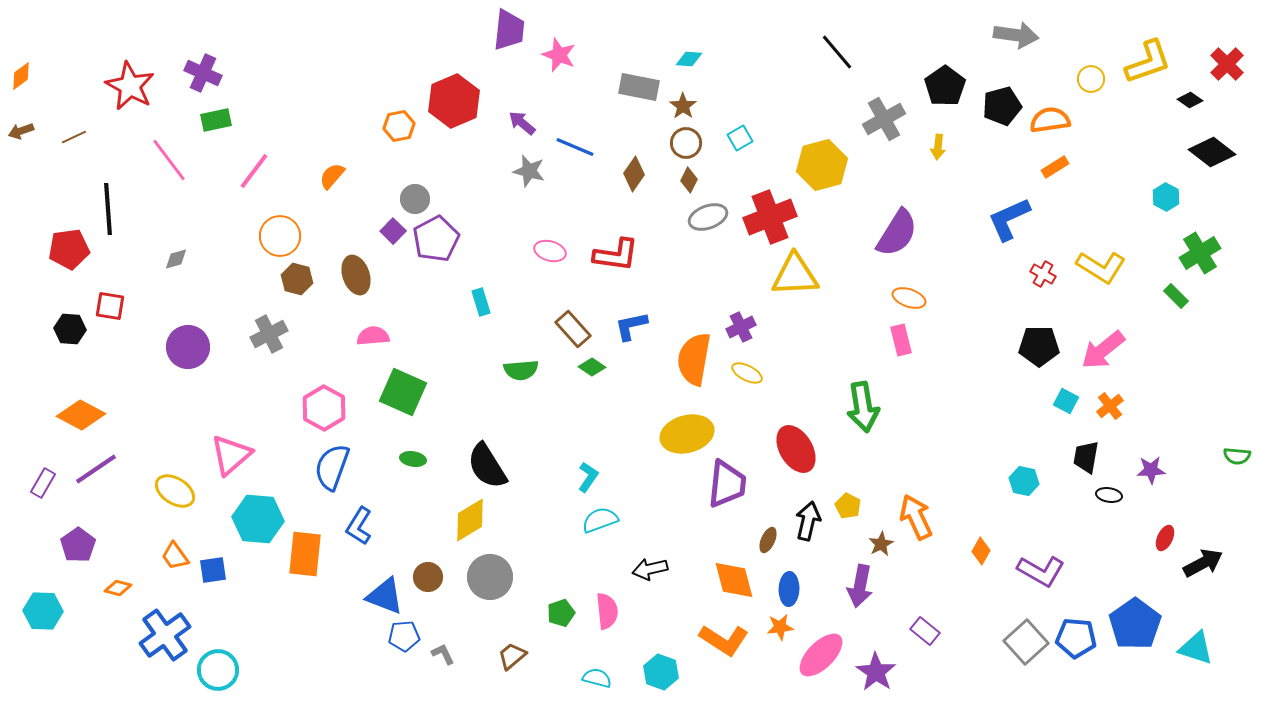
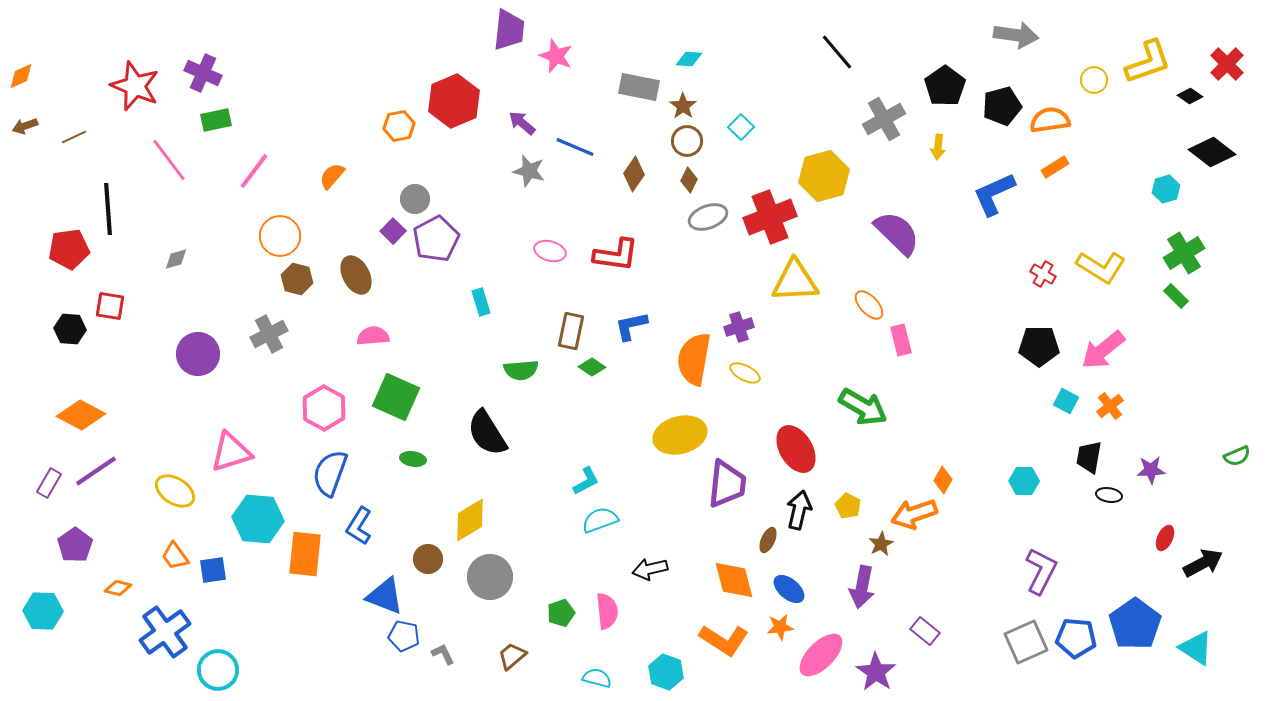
pink star at (559, 55): moved 3 px left, 1 px down
orange diamond at (21, 76): rotated 12 degrees clockwise
yellow circle at (1091, 79): moved 3 px right, 1 px down
red star at (130, 86): moved 5 px right; rotated 6 degrees counterclockwise
black diamond at (1190, 100): moved 4 px up
brown arrow at (21, 131): moved 4 px right, 5 px up
cyan square at (740, 138): moved 1 px right, 11 px up; rotated 15 degrees counterclockwise
brown circle at (686, 143): moved 1 px right, 2 px up
yellow hexagon at (822, 165): moved 2 px right, 11 px down
cyan hexagon at (1166, 197): moved 8 px up; rotated 16 degrees clockwise
blue L-shape at (1009, 219): moved 15 px left, 25 px up
purple semicircle at (897, 233): rotated 78 degrees counterclockwise
green cross at (1200, 253): moved 16 px left
brown ellipse at (356, 275): rotated 9 degrees counterclockwise
yellow triangle at (795, 275): moved 6 px down
orange ellipse at (909, 298): moved 40 px left, 7 px down; rotated 28 degrees clockwise
purple cross at (741, 327): moved 2 px left; rotated 8 degrees clockwise
brown rectangle at (573, 329): moved 2 px left, 2 px down; rotated 54 degrees clockwise
purple circle at (188, 347): moved 10 px right, 7 px down
yellow ellipse at (747, 373): moved 2 px left
green square at (403, 392): moved 7 px left, 5 px down
green arrow at (863, 407): rotated 51 degrees counterclockwise
yellow ellipse at (687, 434): moved 7 px left, 1 px down
pink triangle at (231, 455): moved 3 px up; rotated 24 degrees clockwise
green semicircle at (1237, 456): rotated 28 degrees counterclockwise
black trapezoid at (1086, 457): moved 3 px right
black semicircle at (487, 466): moved 33 px up
blue semicircle at (332, 467): moved 2 px left, 6 px down
purple line at (96, 469): moved 2 px down
cyan L-shape at (588, 477): moved 2 px left, 4 px down; rotated 28 degrees clockwise
cyan hexagon at (1024, 481): rotated 12 degrees counterclockwise
purple rectangle at (43, 483): moved 6 px right
orange arrow at (916, 517): moved 2 px left, 3 px up; rotated 84 degrees counterclockwise
black arrow at (808, 521): moved 9 px left, 11 px up
purple pentagon at (78, 545): moved 3 px left
orange diamond at (981, 551): moved 38 px left, 71 px up
purple L-shape at (1041, 571): rotated 93 degrees counterclockwise
brown circle at (428, 577): moved 18 px up
purple arrow at (860, 586): moved 2 px right, 1 px down
blue ellipse at (789, 589): rotated 52 degrees counterclockwise
blue cross at (165, 635): moved 3 px up
blue pentagon at (404, 636): rotated 16 degrees clockwise
gray square at (1026, 642): rotated 18 degrees clockwise
cyan triangle at (1196, 648): rotated 15 degrees clockwise
cyan hexagon at (661, 672): moved 5 px right
